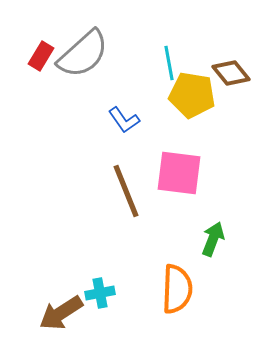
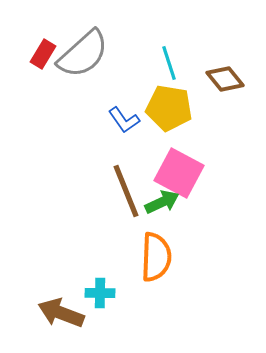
red rectangle: moved 2 px right, 2 px up
cyan line: rotated 8 degrees counterclockwise
brown diamond: moved 6 px left, 6 px down
yellow pentagon: moved 23 px left, 13 px down
pink square: rotated 21 degrees clockwise
green arrow: moved 51 px left, 37 px up; rotated 44 degrees clockwise
orange semicircle: moved 21 px left, 32 px up
cyan cross: rotated 12 degrees clockwise
brown arrow: rotated 54 degrees clockwise
